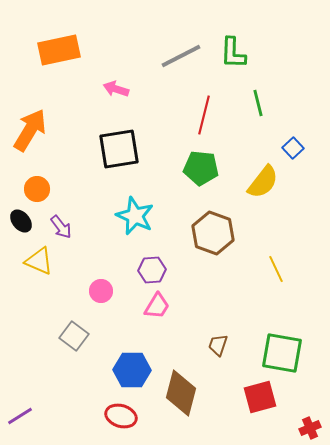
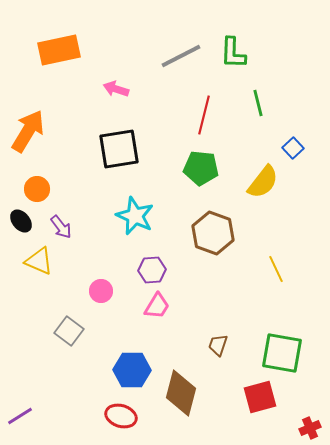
orange arrow: moved 2 px left, 1 px down
gray square: moved 5 px left, 5 px up
